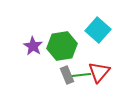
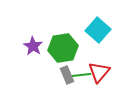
green hexagon: moved 1 px right, 2 px down
